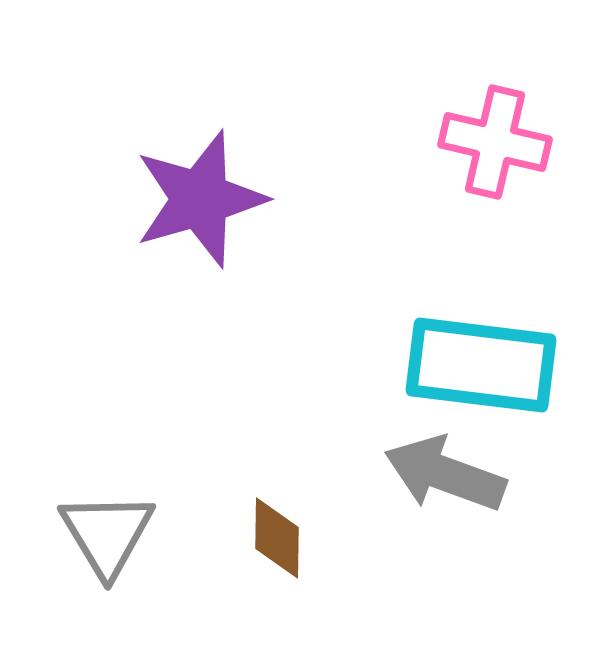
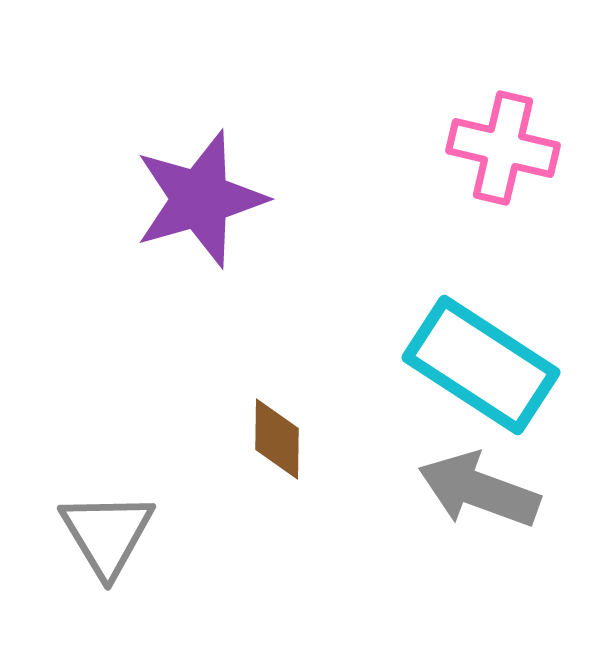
pink cross: moved 8 px right, 6 px down
cyan rectangle: rotated 26 degrees clockwise
gray arrow: moved 34 px right, 16 px down
brown diamond: moved 99 px up
